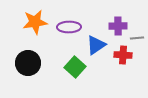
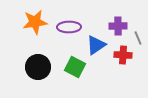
gray line: moved 1 px right; rotated 72 degrees clockwise
black circle: moved 10 px right, 4 px down
green square: rotated 15 degrees counterclockwise
